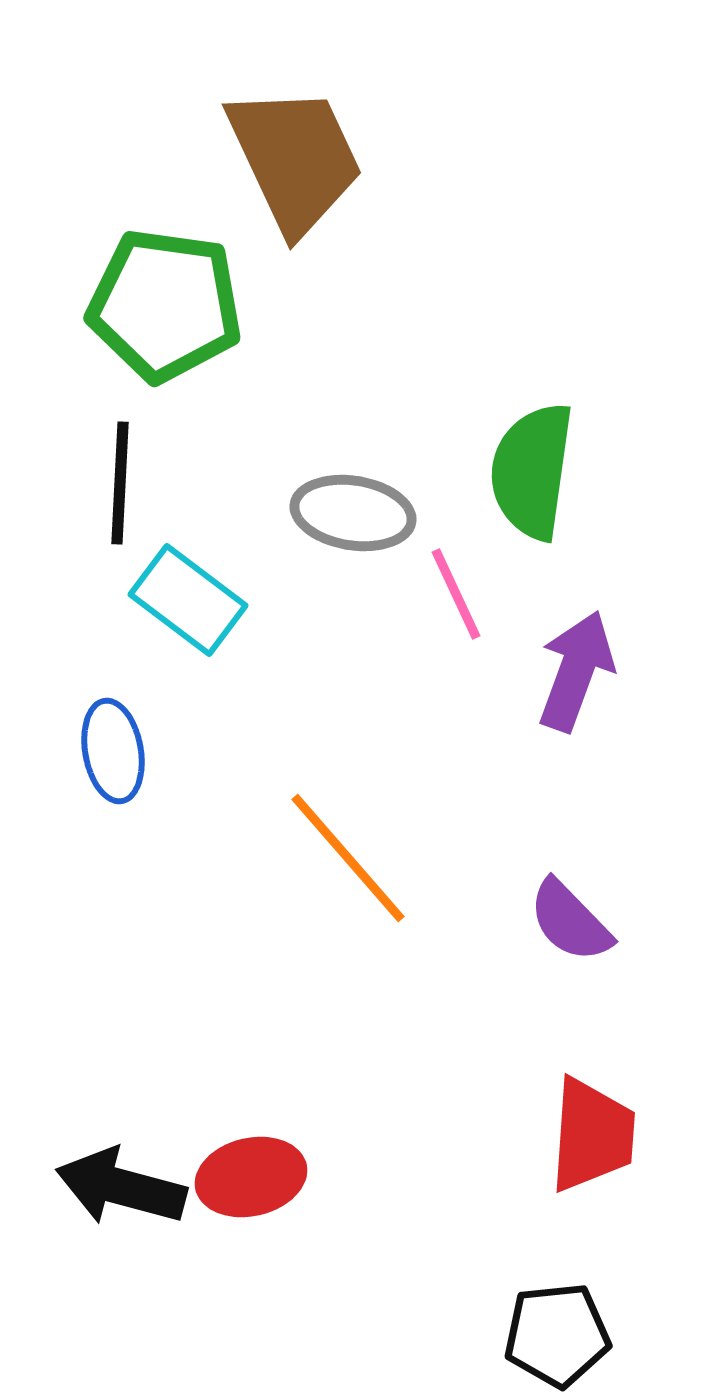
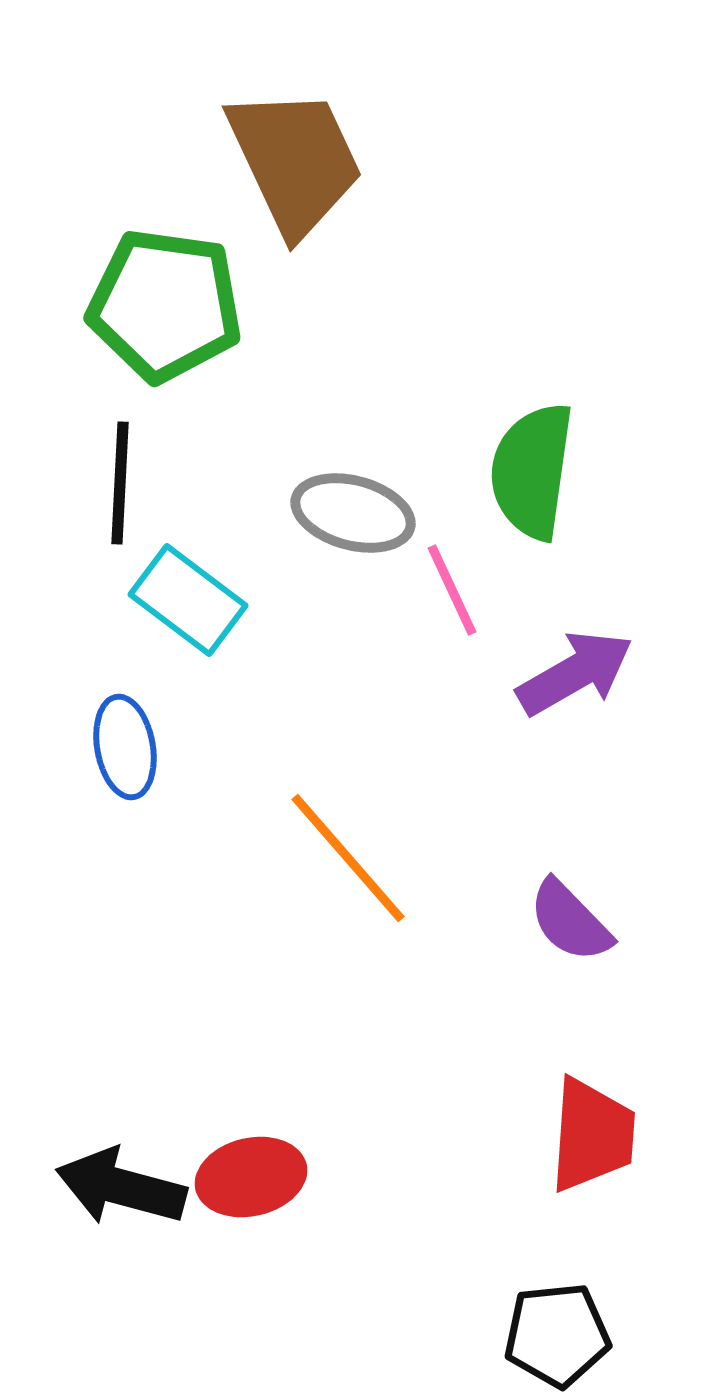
brown trapezoid: moved 2 px down
gray ellipse: rotated 6 degrees clockwise
pink line: moved 4 px left, 4 px up
purple arrow: moved 1 px left, 2 px down; rotated 40 degrees clockwise
blue ellipse: moved 12 px right, 4 px up
